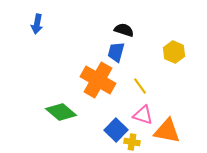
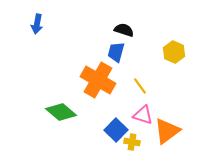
orange triangle: rotated 48 degrees counterclockwise
